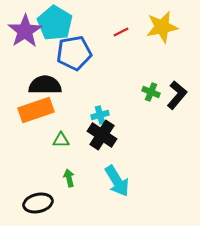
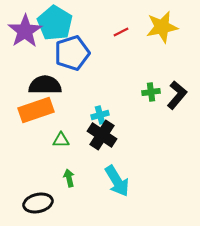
blue pentagon: moved 2 px left; rotated 8 degrees counterclockwise
green cross: rotated 30 degrees counterclockwise
